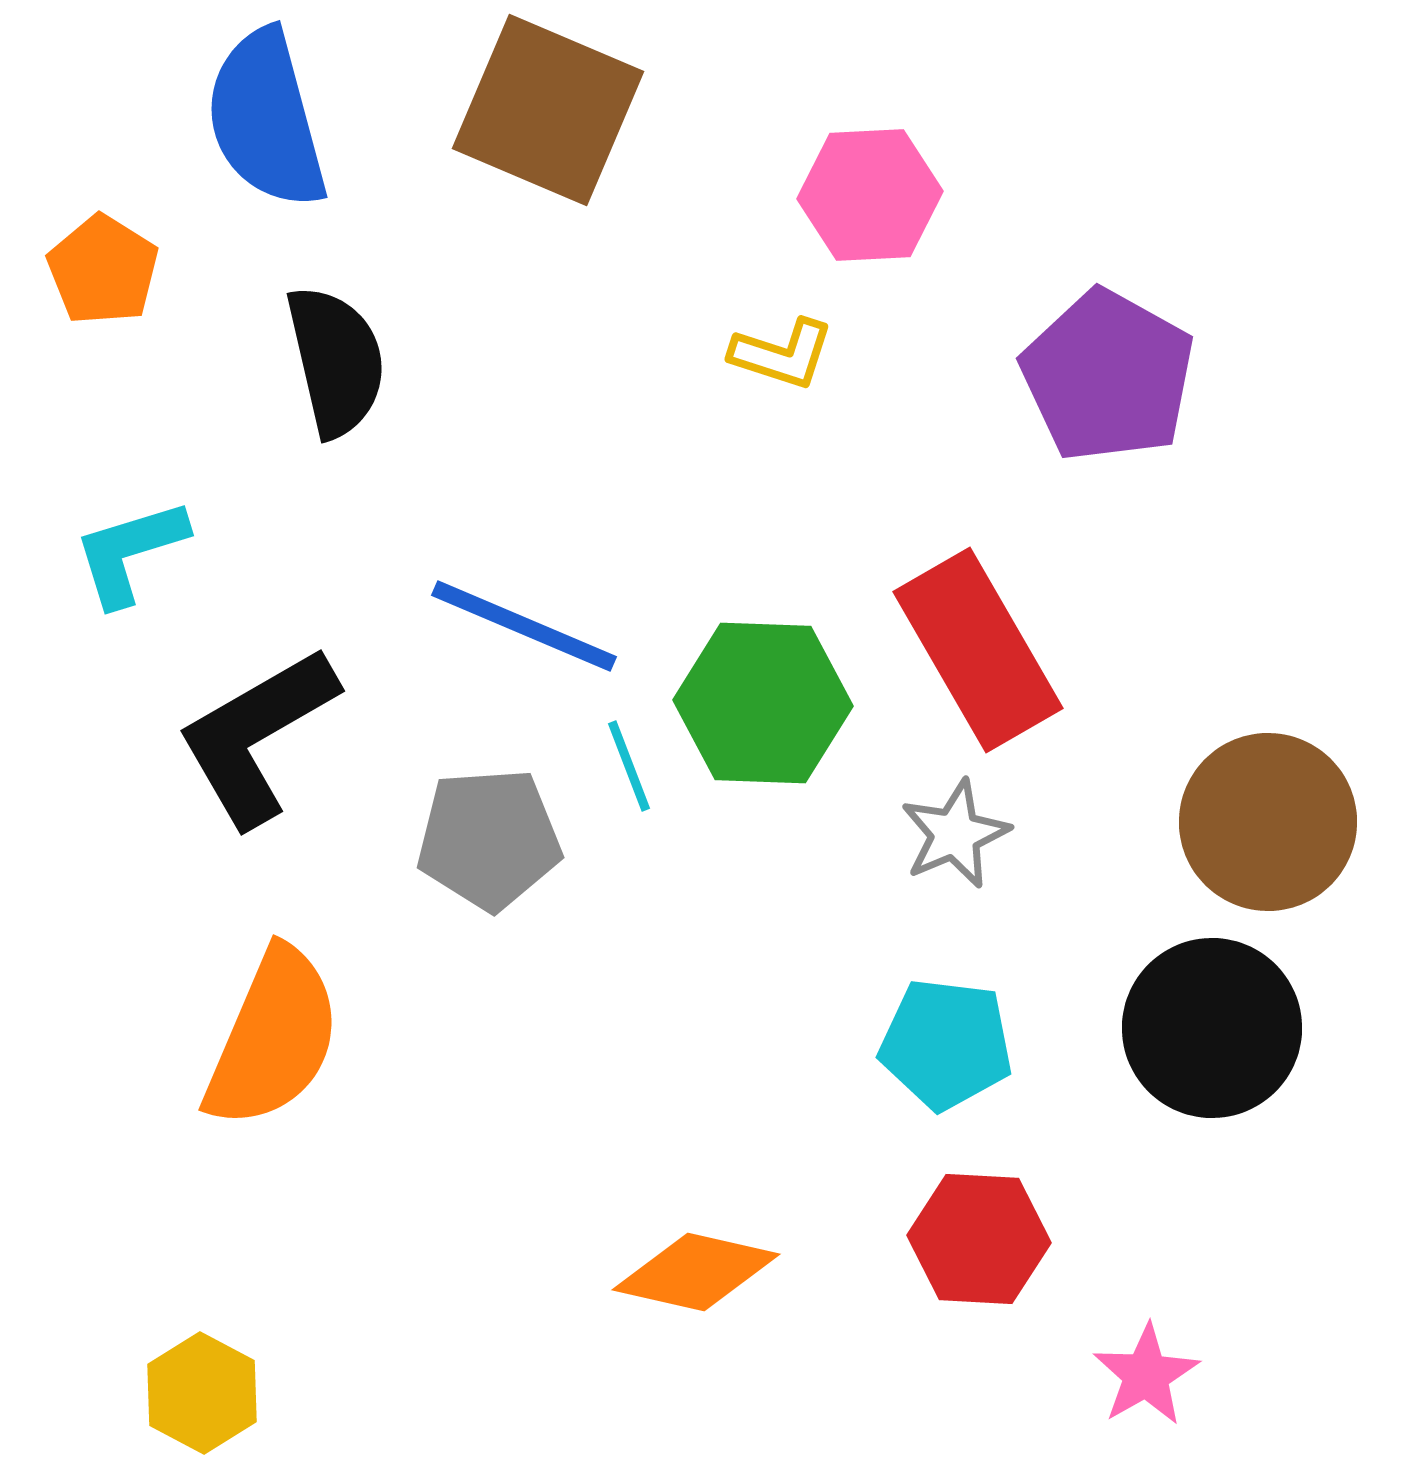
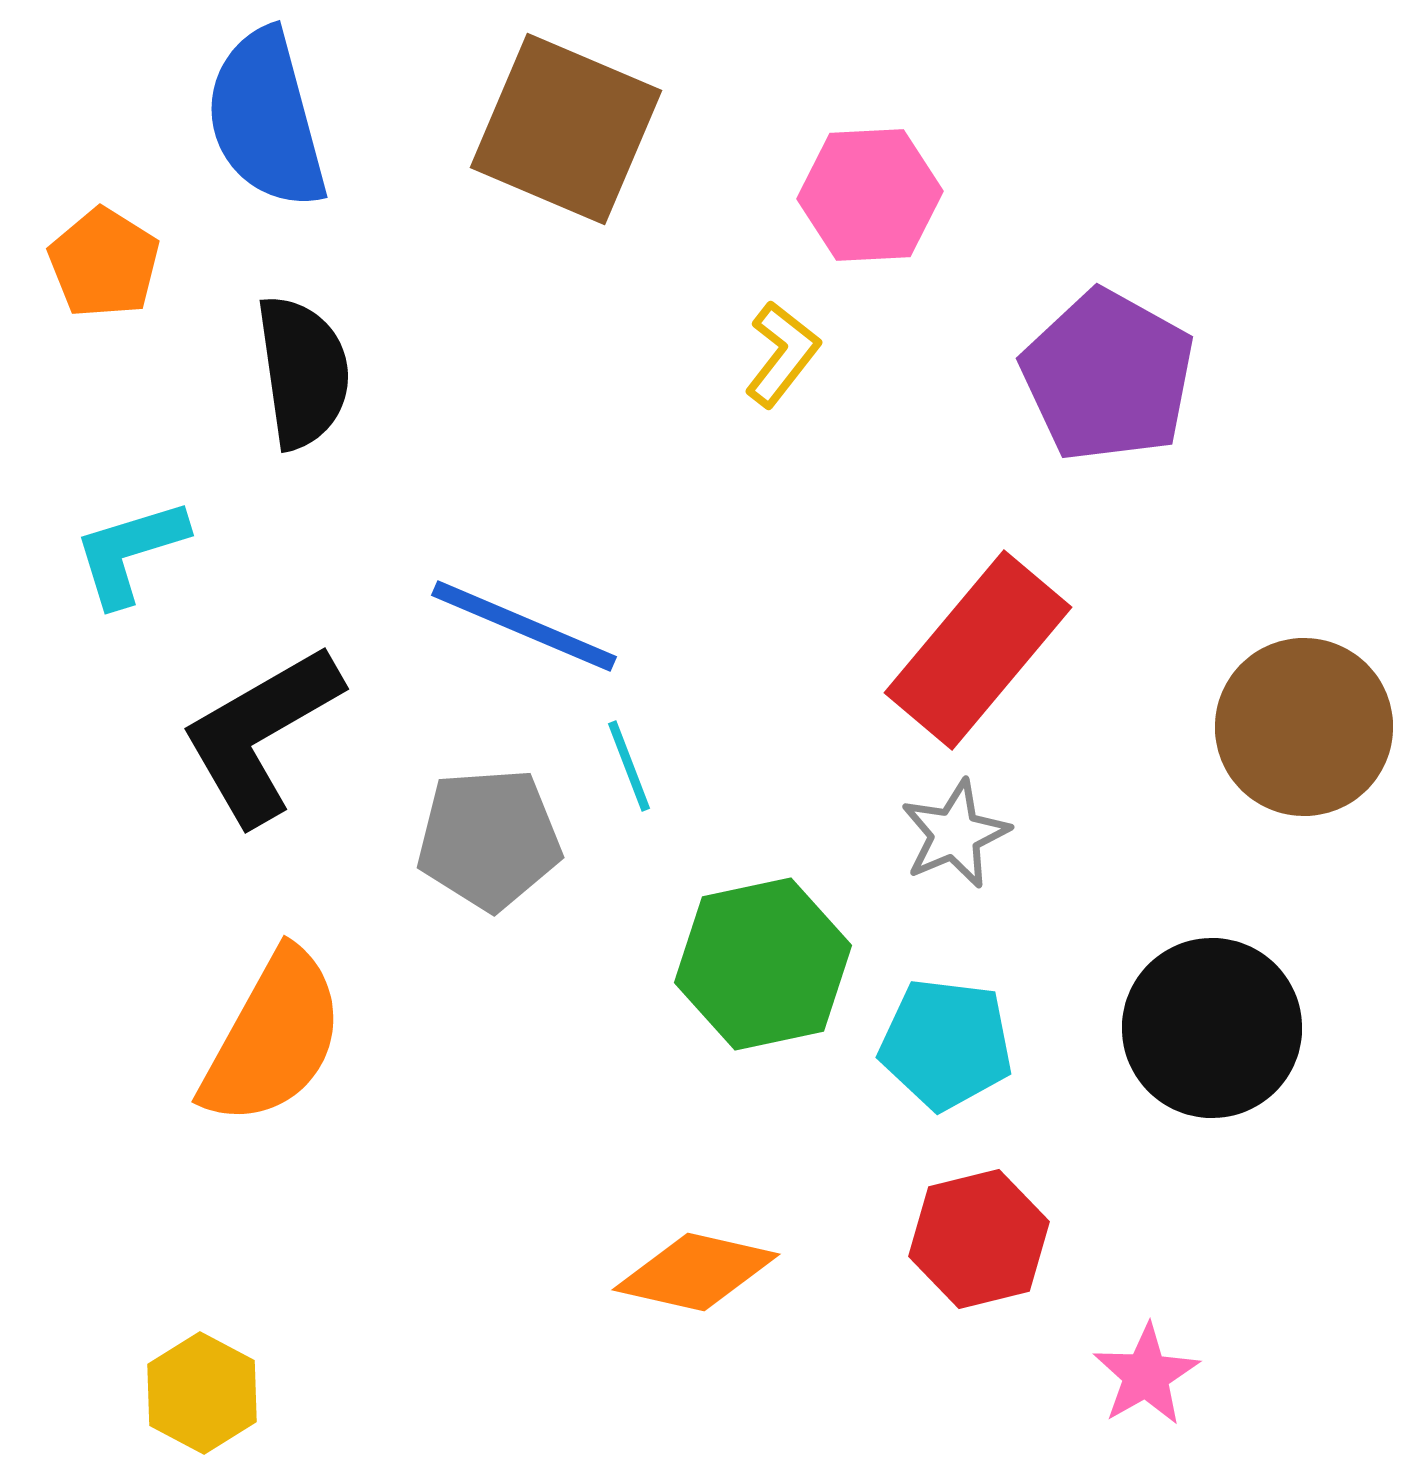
brown square: moved 18 px right, 19 px down
orange pentagon: moved 1 px right, 7 px up
yellow L-shape: rotated 70 degrees counterclockwise
black semicircle: moved 33 px left, 11 px down; rotated 5 degrees clockwise
red rectangle: rotated 70 degrees clockwise
green hexagon: moved 261 px down; rotated 14 degrees counterclockwise
black L-shape: moved 4 px right, 2 px up
brown circle: moved 36 px right, 95 px up
orange semicircle: rotated 6 degrees clockwise
red hexagon: rotated 17 degrees counterclockwise
